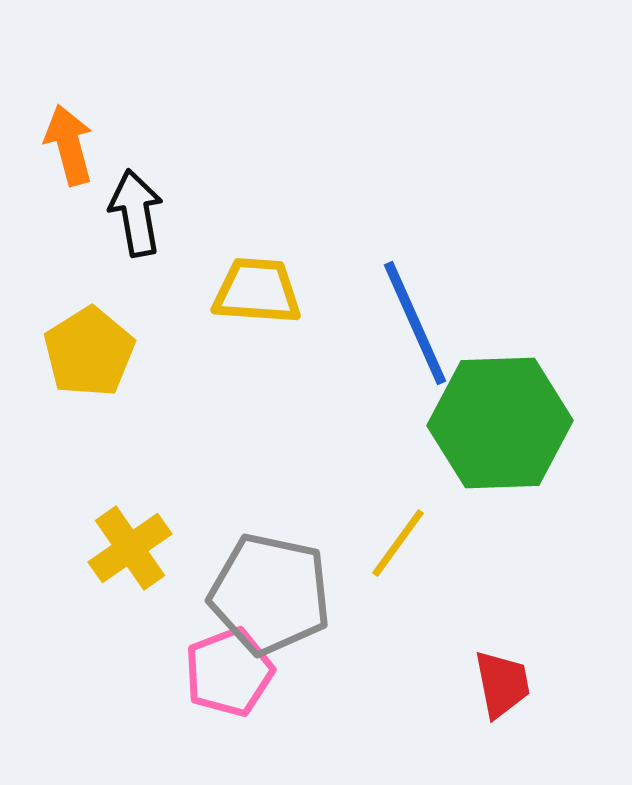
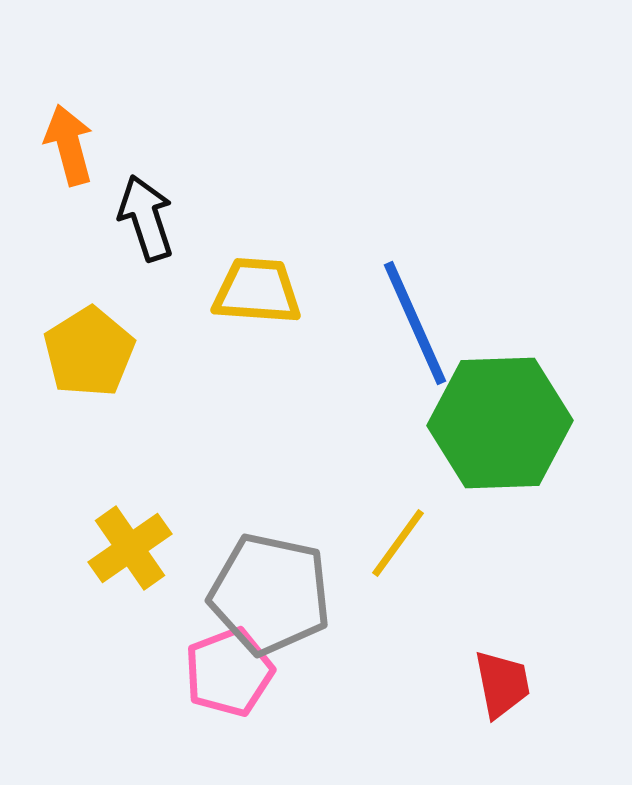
black arrow: moved 10 px right, 5 px down; rotated 8 degrees counterclockwise
